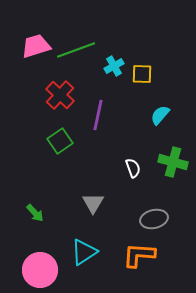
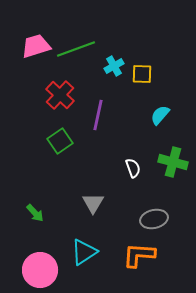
green line: moved 1 px up
